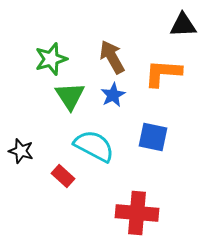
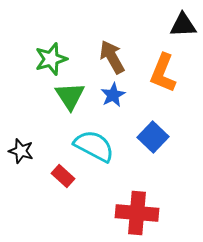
orange L-shape: rotated 72 degrees counterclockwise
blue square: rotated 32 degrees clockwise
